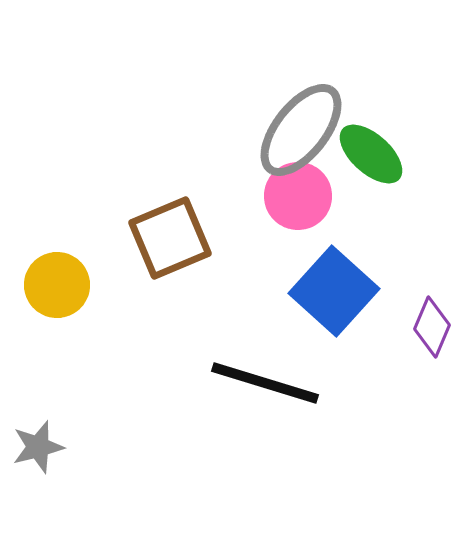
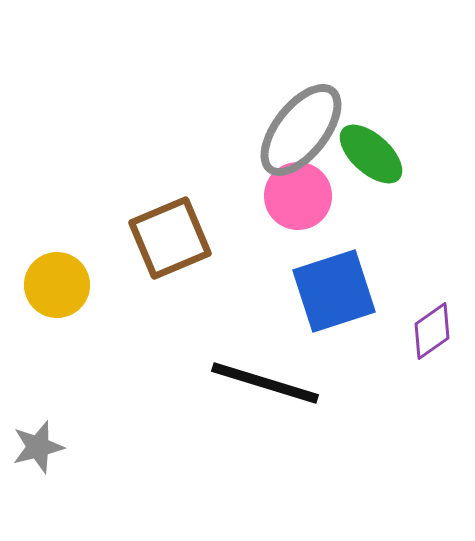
blue square: rotated 30 degrees clockwise
purple diamond: moved 4 px down; rotated 32 degrees clockwise
